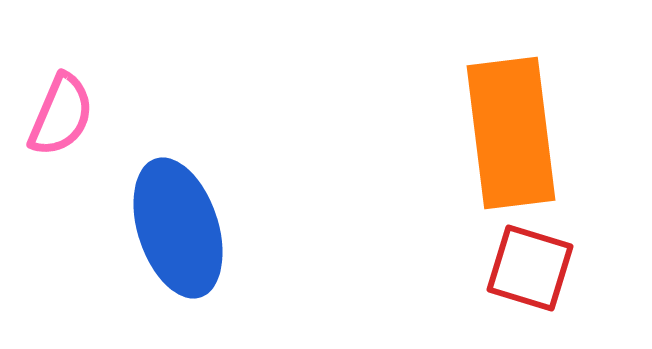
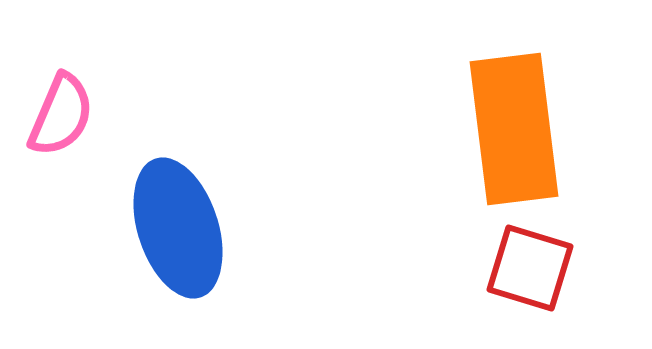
orange rectangle: moved 3 px right, 4 px up
